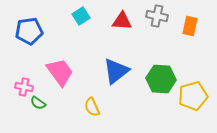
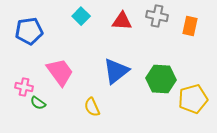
cyan square: rotated 12 degrees counterclockwise
yellow pentagon: moved 3 px down
